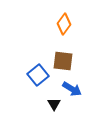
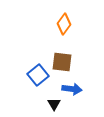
brown square: moved 1 px left, 1 px down
blue arrow: rotated 24 degrees counterclockwise
